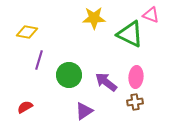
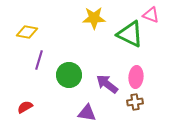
purple arrow: moved 1 px right, 2 px down
purple triangle: moved 3 px right, 2 px down; rotated 42 degrees clockwise
